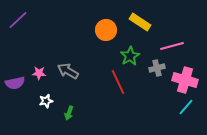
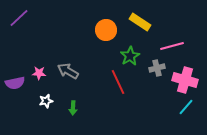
purple line: moved 1 px right, 2 px up
green arrow: moved 4 px right, 5 px up; rotated 16 degrees counterclockwise
